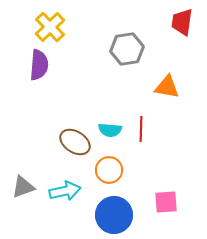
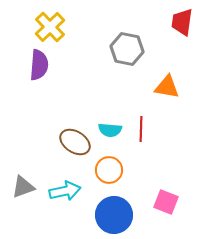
gray hexagon: rotated 20 degrees clockwise
pink square: rotated 25 degrees clockwise
